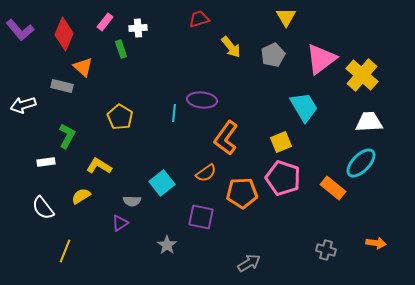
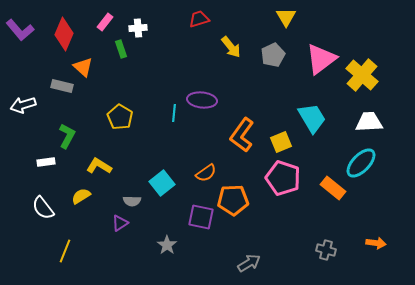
cyan trapezoid: moved 8 px right, 11 px down
orange L-shape: moved 16 px right, 3 px up
orange pentagon: moved 9 px left, 7 px down
